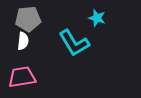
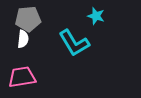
cyan star: moved 1 px left, 2 px up
white semicircle: moved 2 px up
